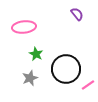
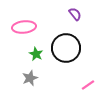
purple semicircle: moved 2 px left
black circle: moved 21 px up
